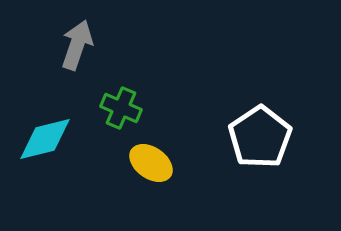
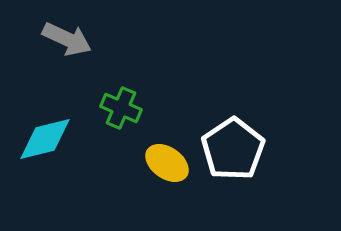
gray arrow: moved 10 px left, 6 px up; rotated 96 degrees clockwise
white pentagon: moved 27 px left, 12 px down
yellow ellipse: moved 16 px right
